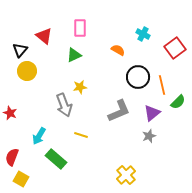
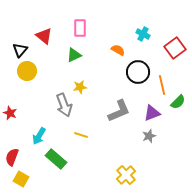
black circle: moved 5 px up
purple triangle: rotated 18 degrees clockwise
